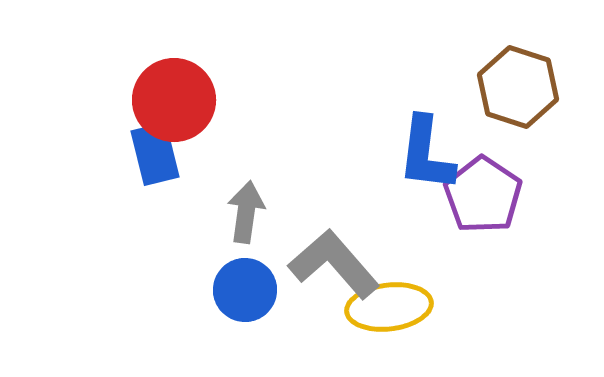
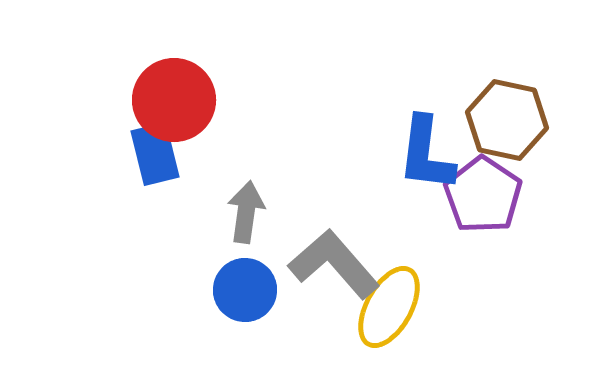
brown hexagon: moved 11 px left, 33 px down; rotated 6 degrees counterclockwise
yellow ellipse: rotated 54 degrees counterclockwise
